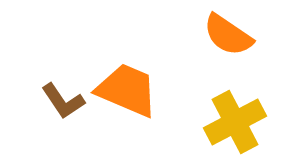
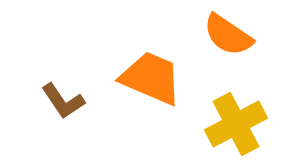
orange trapezoid: moved 24 px right, 12 px up
yellow cross: moved 1 px right, 2 px down
